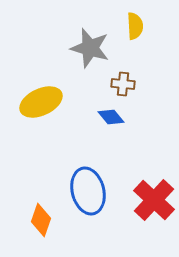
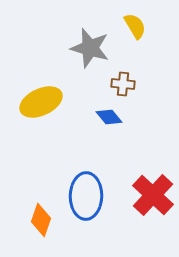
yellow semicircle: rotated 28 degrees counterclockwise
blue diamond: moved 2 px left
blue ellipse: moved 2 px left, 5 px down; rotated 15 degrees clockwise
red cross: moved 1 px left, 5 px up
